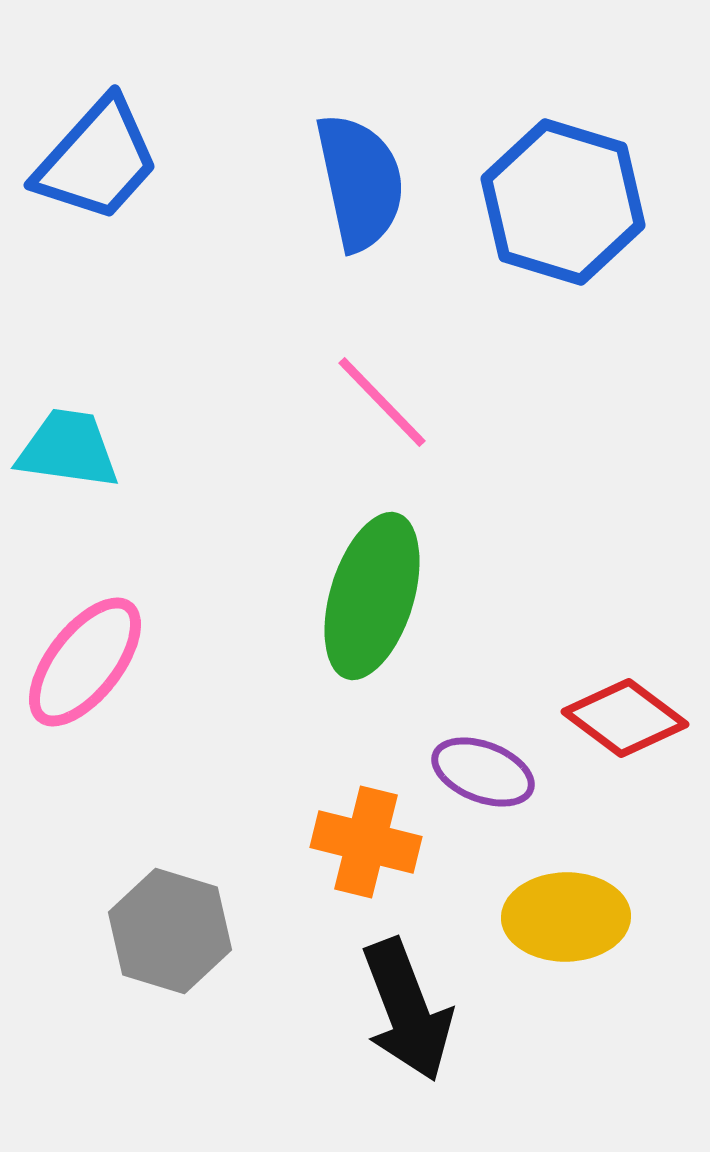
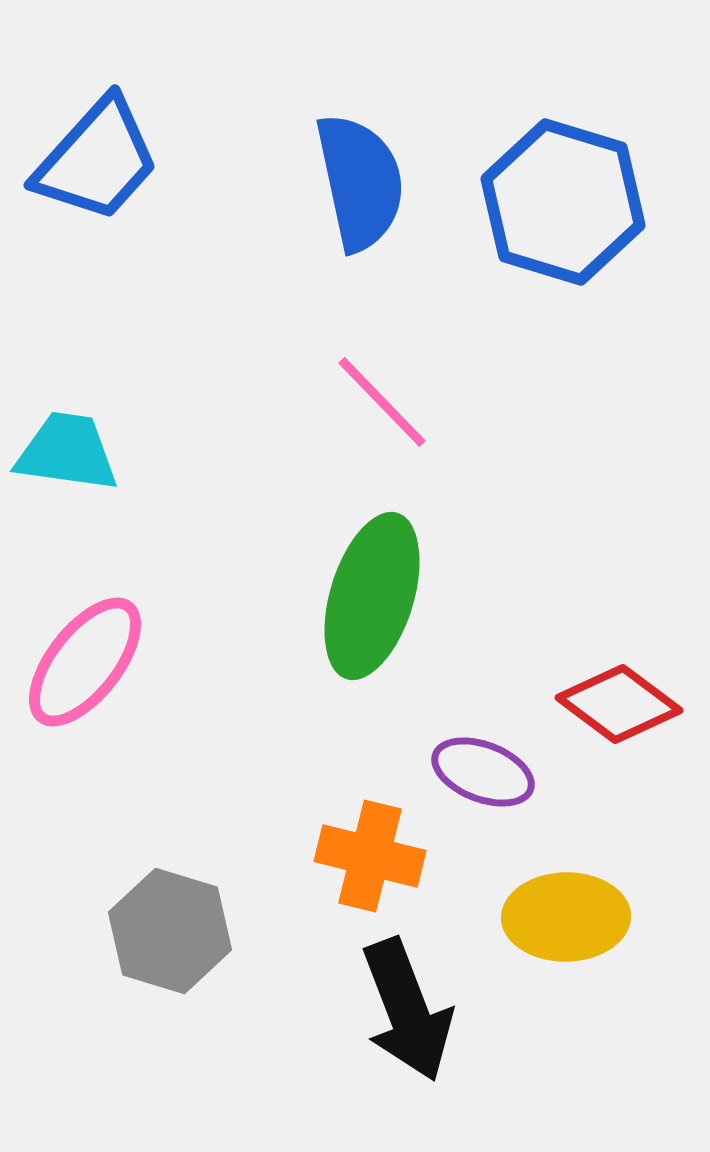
cyan trapezoid: moved 1 px left, 3 px down
red diamond: moved 6 px left, 14 px up
orange cross: moved 4 px right, 14 px down
